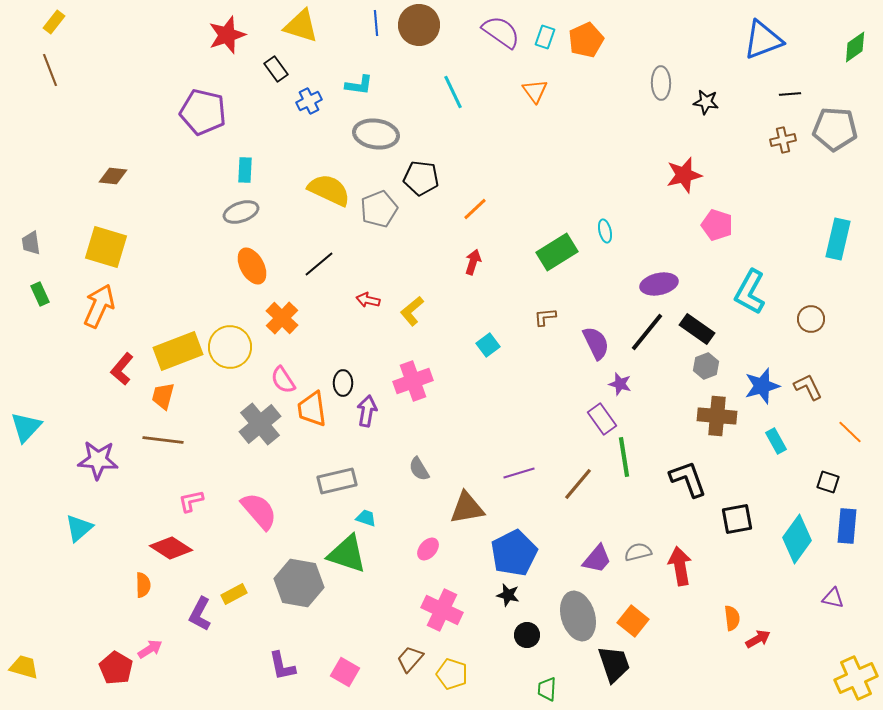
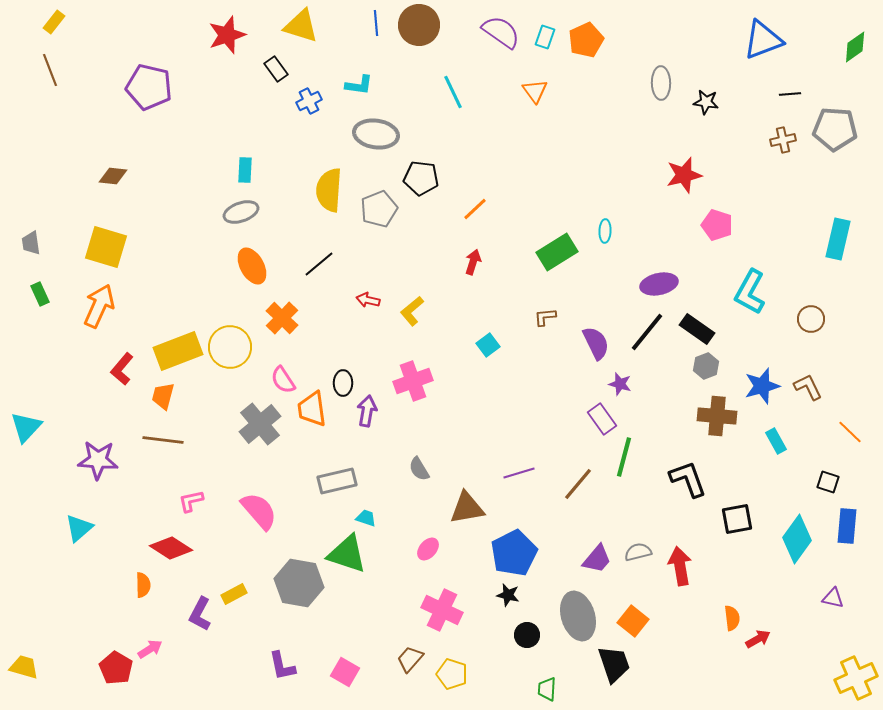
purple pentagon at (203, 112): moved 54 px left, 25 px up
yellow semicircle at (329, 190): rotated 111 degrees counterclockwise
cyan ellipse at (605, 231): rotated 15 degrees clockwise
green line at (624, 457): rotated 24 degrees clockwise
